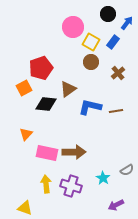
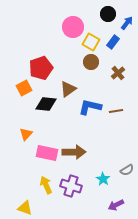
cyan star: moved 1 px down
yellow arrow: moved 1 px down; rotated 18 degrees counterclockwise
